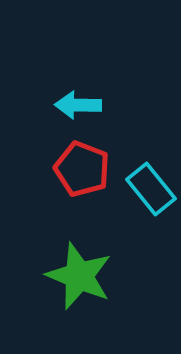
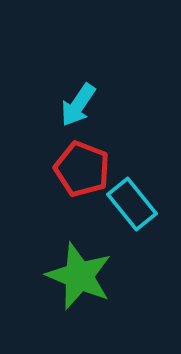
cyan arrow: rotated 57 degrees counterclockwise
cyan rectangle: moved 19 px left, 15 px down
